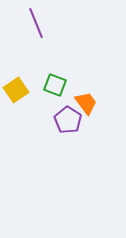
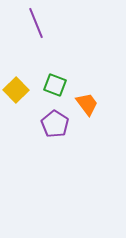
yellow square: rotated 10 degrees counterclockwise
orange trapezoid: moved 1 px right, 1 px down
purple pentagon: moved 13 px left, 4 px down
